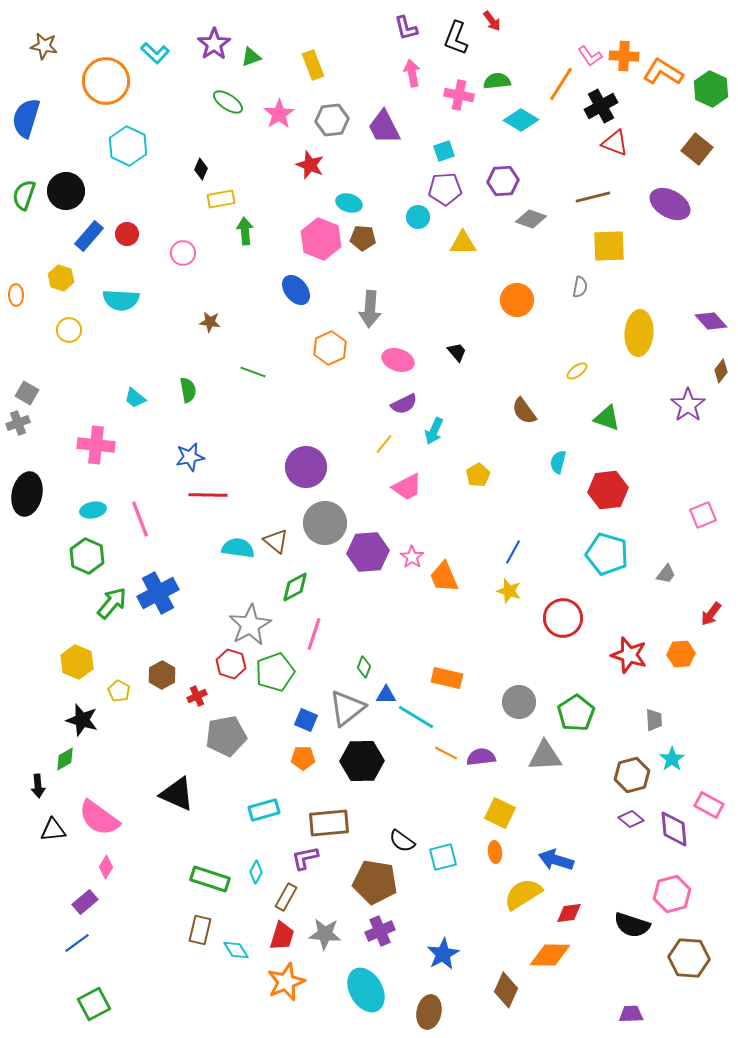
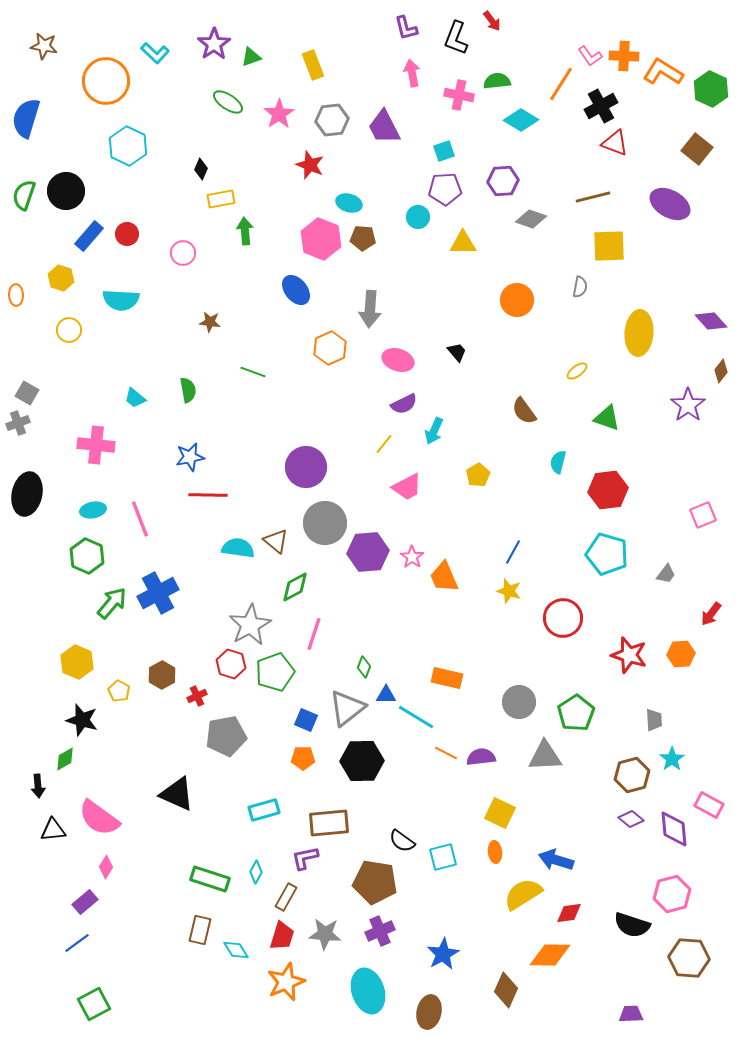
cyan ellipse at (366, 990): moved 2 px right, 1 px down; rotated 12 degrees clockwise
